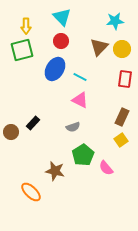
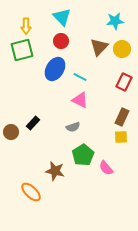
red rectangle: moved 1 px left, 3 px down; rotated 18 degrees clockwise
yellow square: moved 3 px up; rotated 32 degrees clockwise
